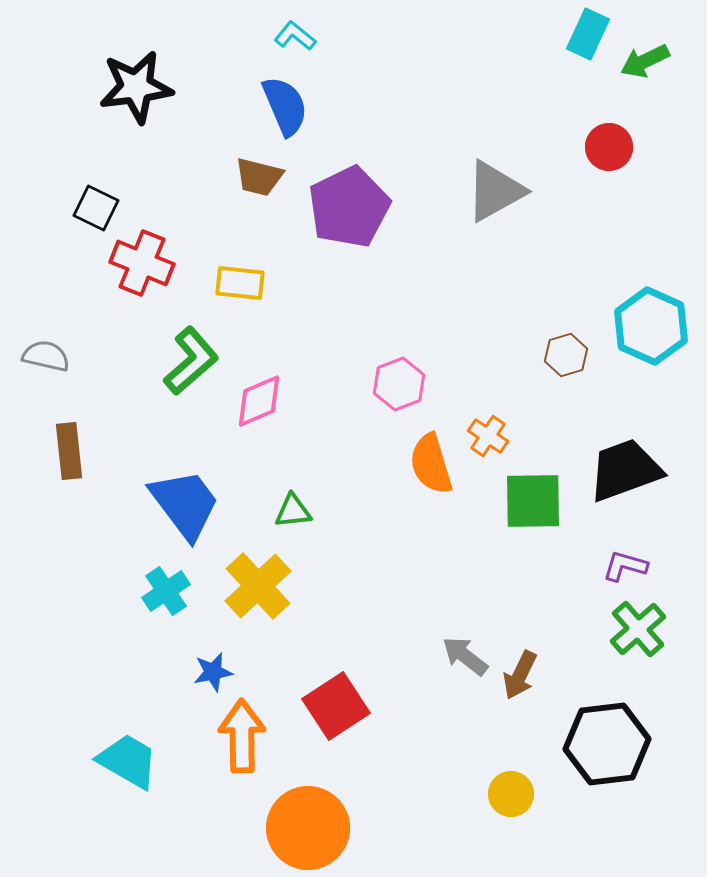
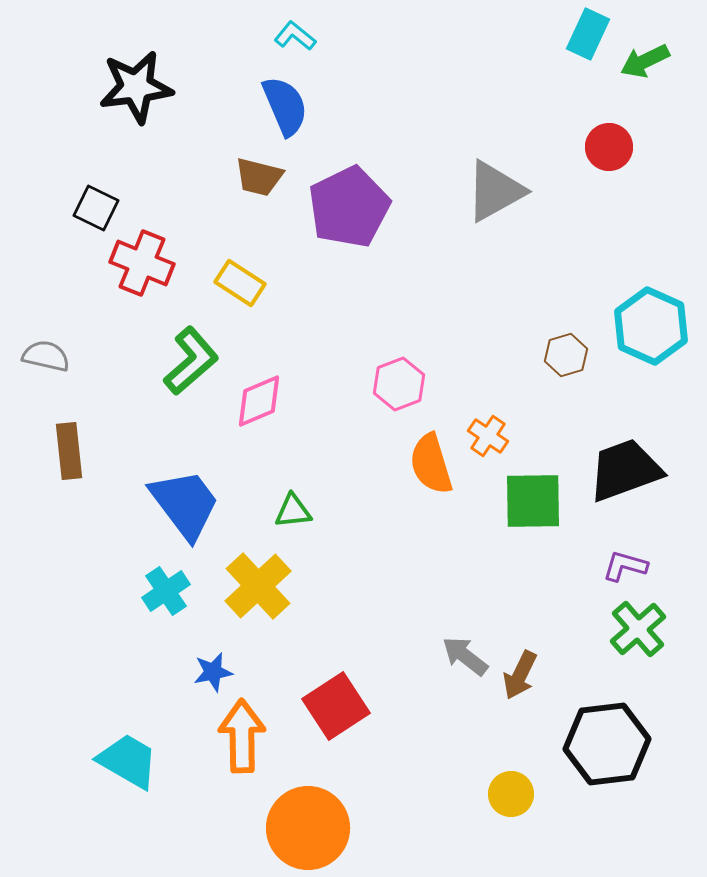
yellow rectangle: rotated 27 degrees clockwise
